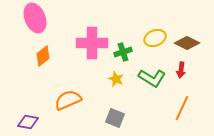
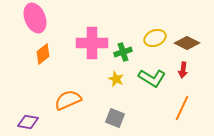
orange diamond: moved 2 px up
red arrow: moved 2 px right
